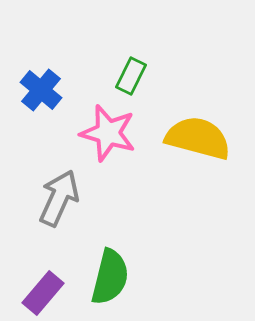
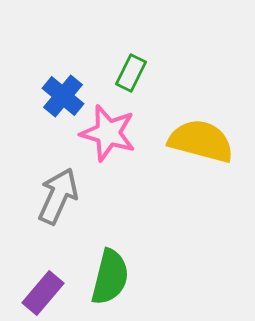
green rectangle: moved 3 px up
blue cross: moved 22 px right, 6 px down
yellow semicircle: moved 3 px right, 3 px down
gray arrow: moved 1 px left, 2 px up
